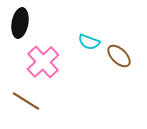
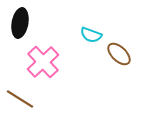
cyan semicircle: moved 2 px right, 7 px up
brown ellipse: moved 2 px up
brown line: moved 6 px left, 2 px up
